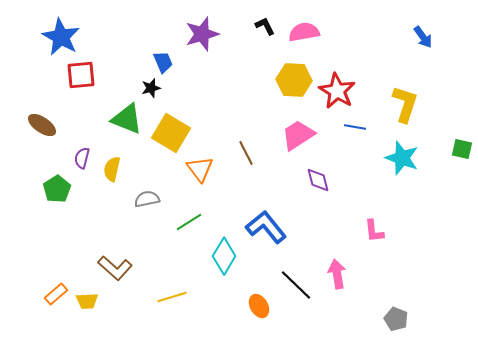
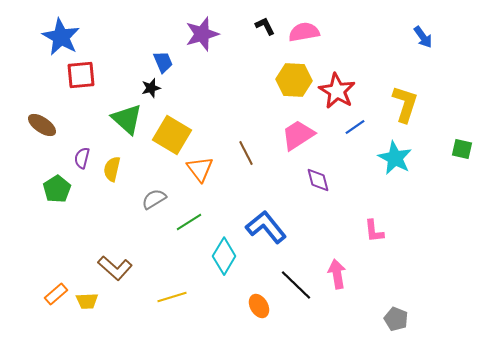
green triangle: rotated 20 degrees clockwise
blue line: rotated 45 degrees counterclockwise
yellow square: moved 1 px right, 2 px down
cyan star: moved 7 px left; rotated 8 degrees clockwise
gray semicircle: moved 7 px right; rotated 20 degrees counterclockwise
